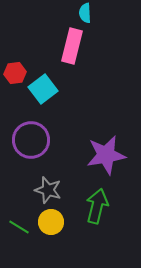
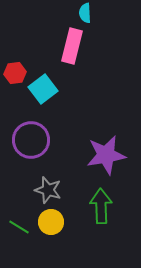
green arrow: moved 4 px right; rotated 16 degrees counterclockwise
